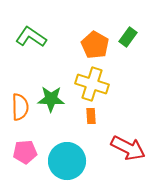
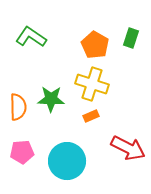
green rectangle: moved 3 px right, 1 px down; rotated 18 degrees counterclockwise
orange semicircle: moved 2 px left
orange rectangle: rotated 70 degrees clockwise
pink pentagon: moved 3 px left
